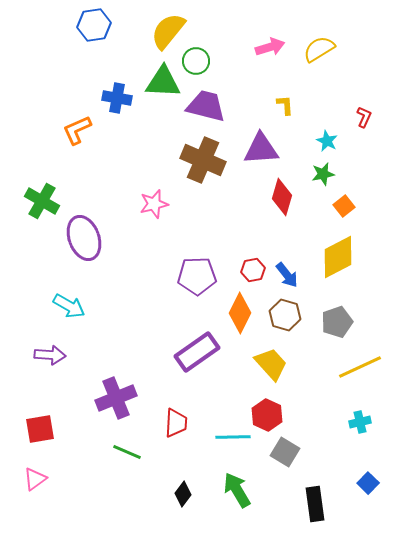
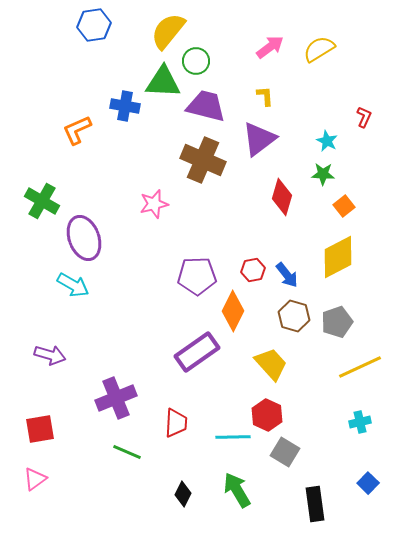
pink arrow at (270, 47): rotated 20 degrees counterclockwise
blue cross at (117, 98): moved 8 px right, 8 px down
yellow L-shape at (285, 105): moved 20 px left, 9 px up
purple triangle at (261, 149): moved 2 px left, 10 px up; rotated 33 degrees counterclockwise
green star at (323, 174): rotated 15 degrees clockwise
cyan arrow at (69, 306): moved 4 px right, 21 px up
orange diamond at (240, 313): moved 7 px left, 2 px up
brown hexagon at (285, 315): moved 9 px right, 1 px down
purple arrow at (50, 355): rotated 12 degrees clockwise
black diamond at (183, 494): rotated 10 degrees counterclockwise
